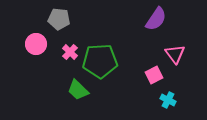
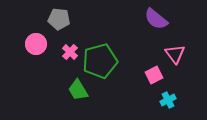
purple semicircle: rotated 95 degrees clockwise
green pentagon: rotated 12 degrees counterclockwise
green trapezoid: rotated 15 degrees clockwise
cyan cross: rotated 35 degrees clockwise
